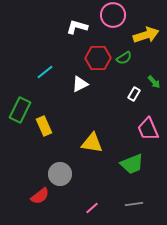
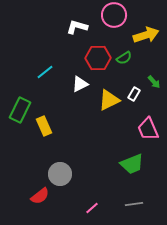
pink circle: moved 1 px right
yellow triangle: moved 17 px right, 43 px up; rotated 35 degrees counterclockwise
